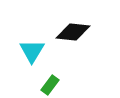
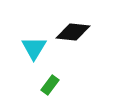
cyan triangle: moved 2 px right, 3 px up
